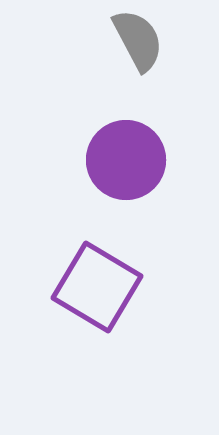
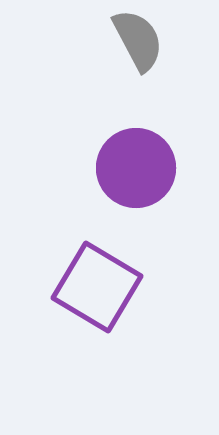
purple circle: moved 10 px right, 8 px down
